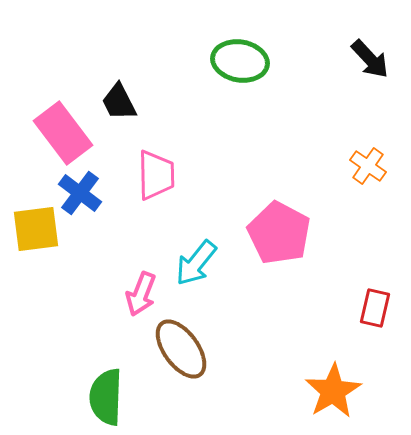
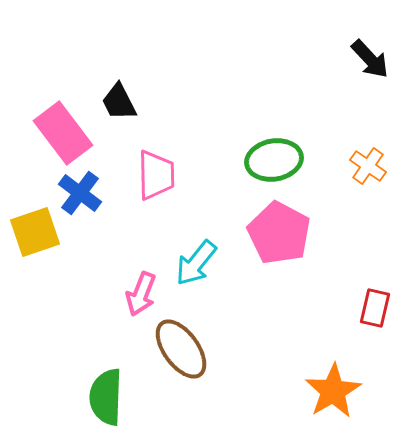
green ellipse: moved 34 px right, 99 px down; rotated 20 degrees counterclockwise
yellow square: moved 1 px left, 3 px down; rotated 12 degrees counterclockwise
